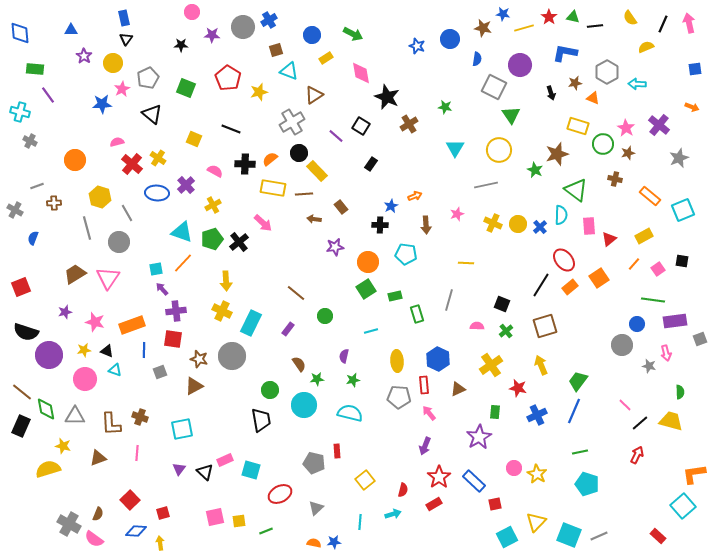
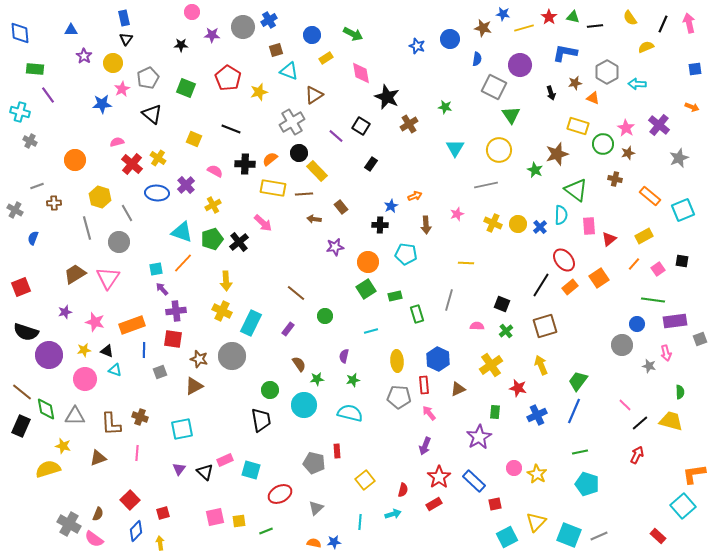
blue diamond at (136, 531): rotated 50 degrees counterclockwise
